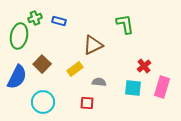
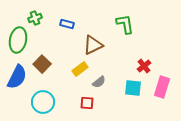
blue rectangle: moved 8 px right, 3 px down
green ellipse: moved 1 px left, 4 px down
yellow rectangle: moved 5 px right
gray semicircle: rotated 136 degrees clockwise
